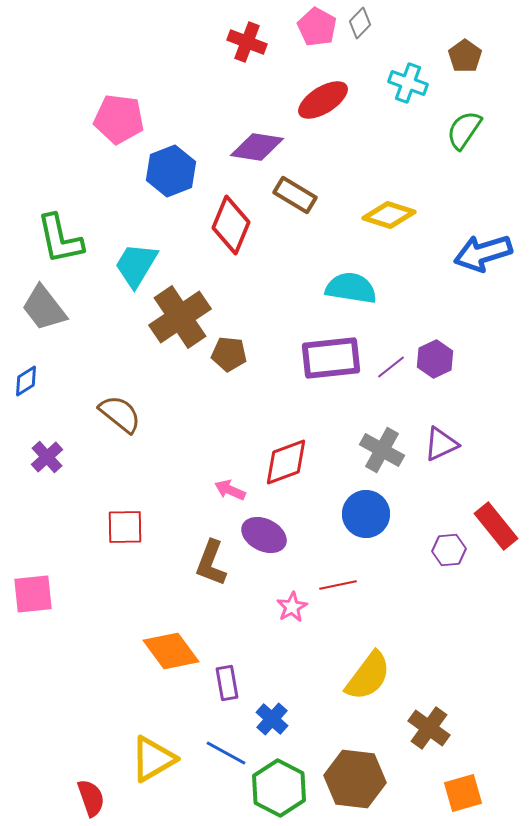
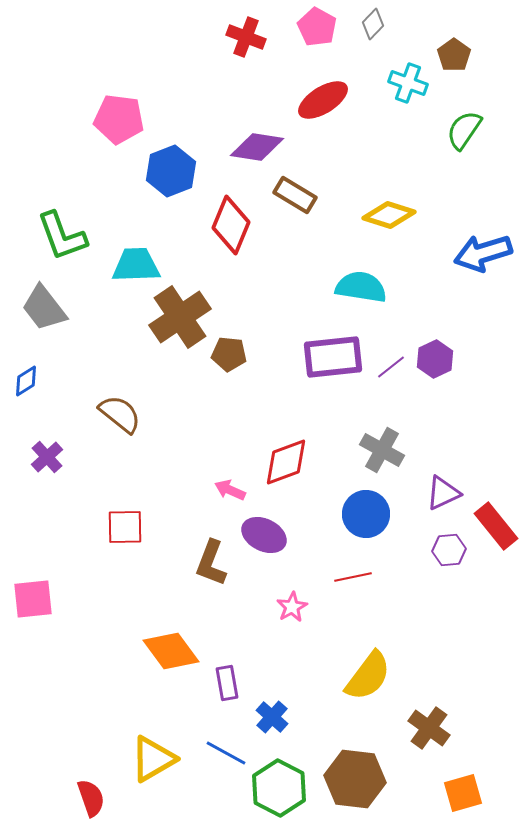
gray diamond at (360, 23): moved 13 px right, 1 px down
red cross at (247, 42): moved 1 px left, 5 px up
brown pentagon at (465, 56): moved 11 px left, 1 px up
green L-shape at (60, 239): moved 2 px right, 3 px up; rotated 8 degrees counterclockwise
cyan trapezoid at (136, 265): rotated 57 degrees clockwise
cyan semicircle at (351, 288): moved 10 px right, 1 px up
purple rectangle at (331, 358): moved 2 px right, 1 px up
purple triangle at (441, 444): moved 2 px right, 49 px down
red line at (338, 585): moved 15 px right, 8 px up
pink square at (33, 594): moved 5 px down
blue cross at (272, 719): moved 2 px up
